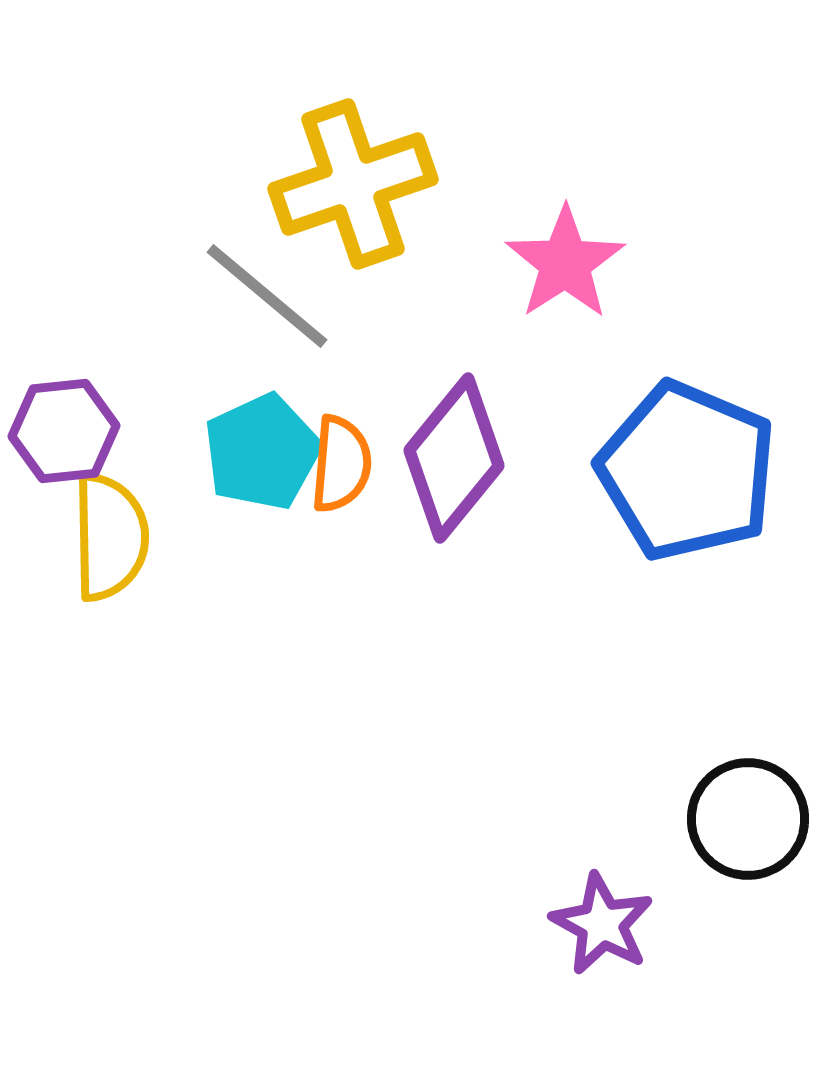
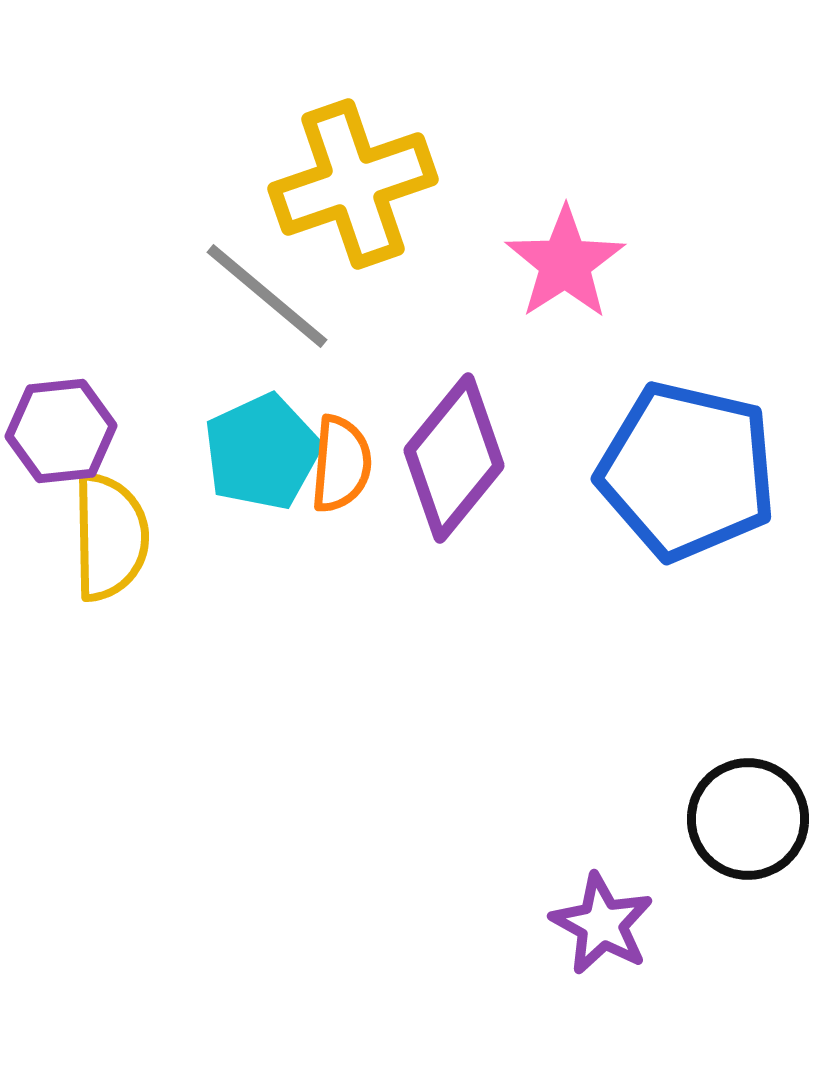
purple hexagon: moved 3 px left
blue pentagon: rotated 10 degrees counterclockwise
